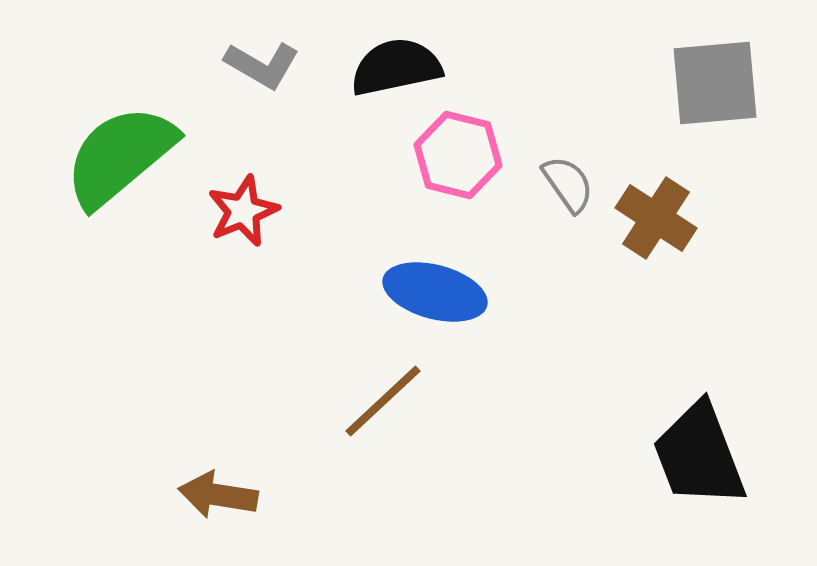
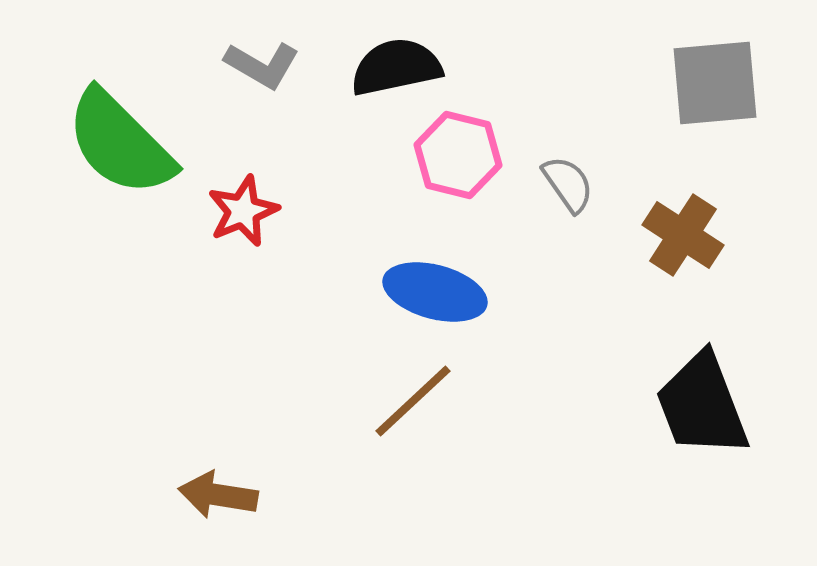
green semicircle: moved 13 px up; rotated 95 degrees counterclockwise
brown cross: moved 27 px right, 17 px down
brown line: moved 30 px right
black trapezoid: moved 3 px right, 50 px up
